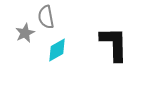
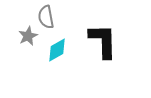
gray star: moved 3 px right, 3 px down
black L-shape: moved 11 px left, 3 px up
